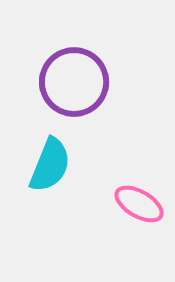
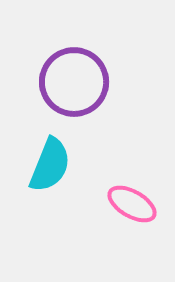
pink ellipse: moved 7 px left
